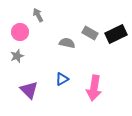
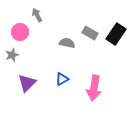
gray arrow: moved 1 px left
black rectangle: rotated 30 degrees counterclockwise
gray star: moved 5 px left, 1 px up
purple triangle: moved 2 px left, 7 px up; rotated 30 degrees clockwise
